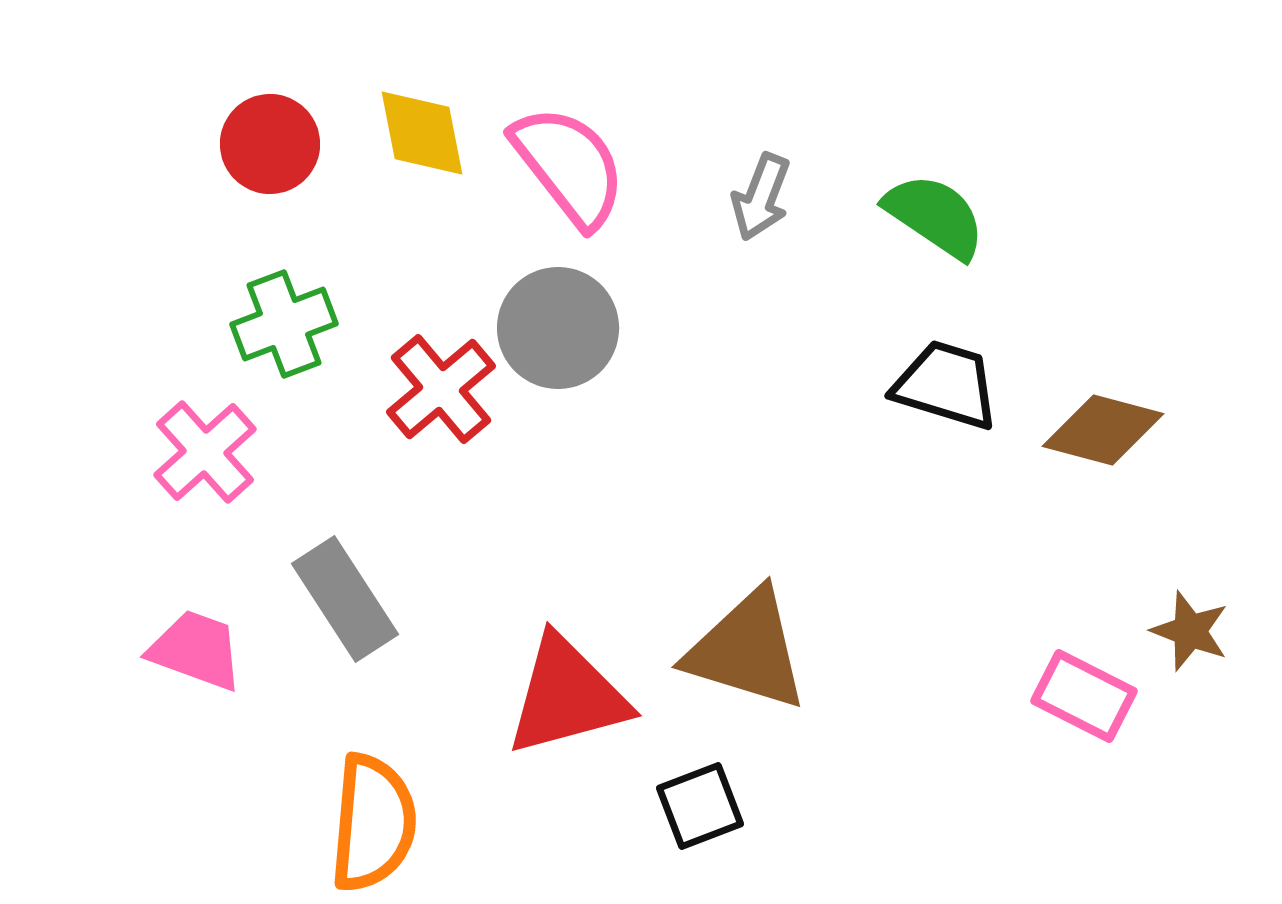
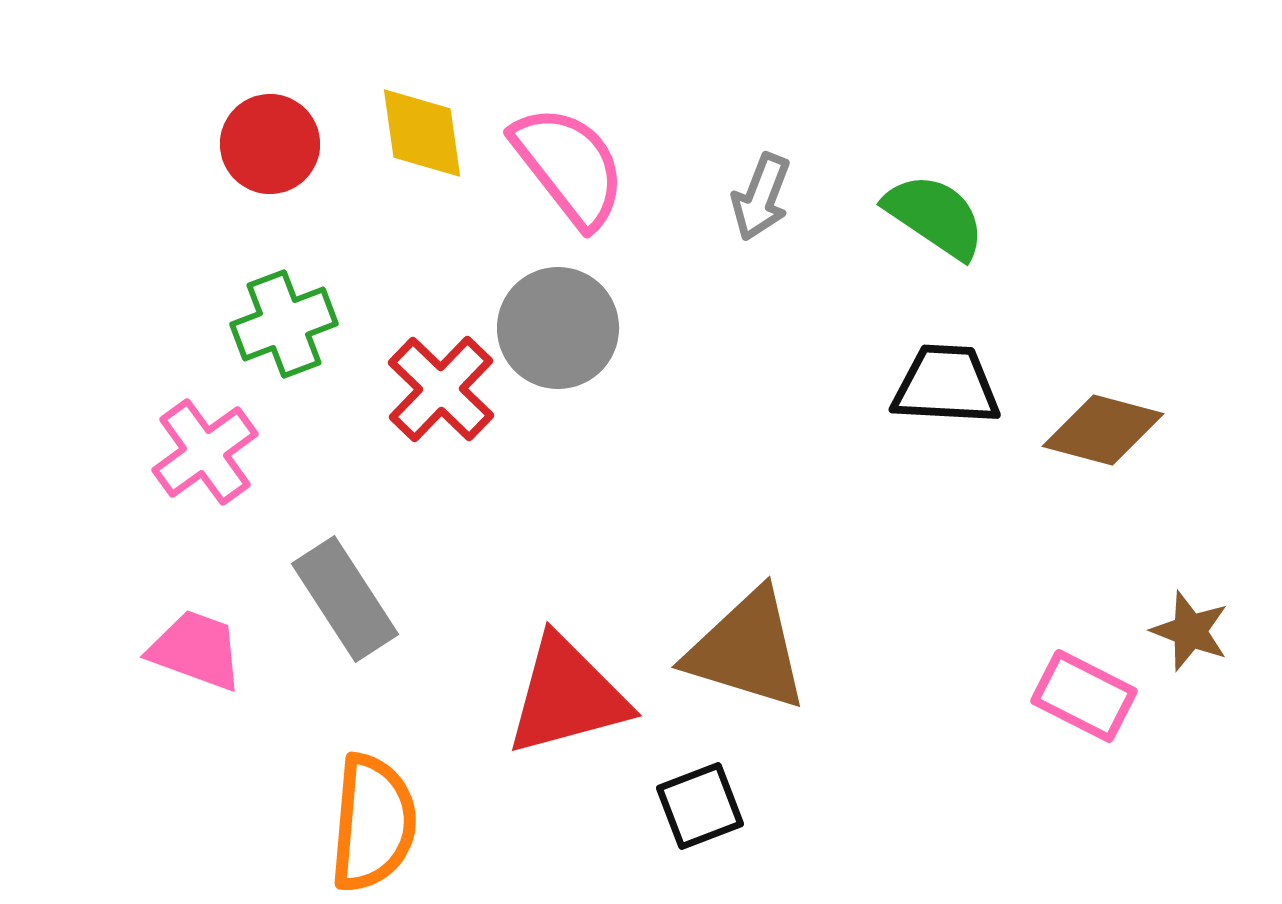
yellow diamond: rotated 3 degrees clockwise
black trapezoid: rotated 14 degrees counterclockwise
red cross: rotated 6 degrees counterclockwise
pink cross: rotated 6 degrees clockwise
